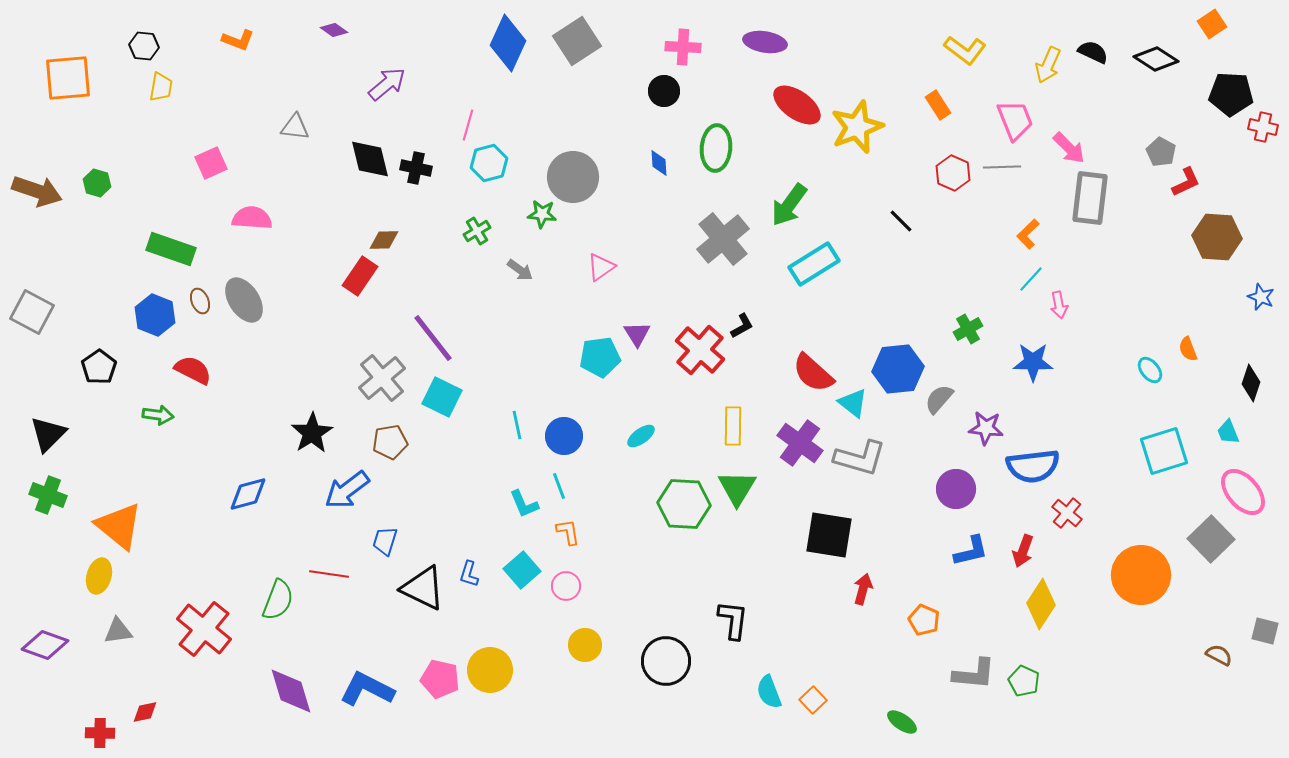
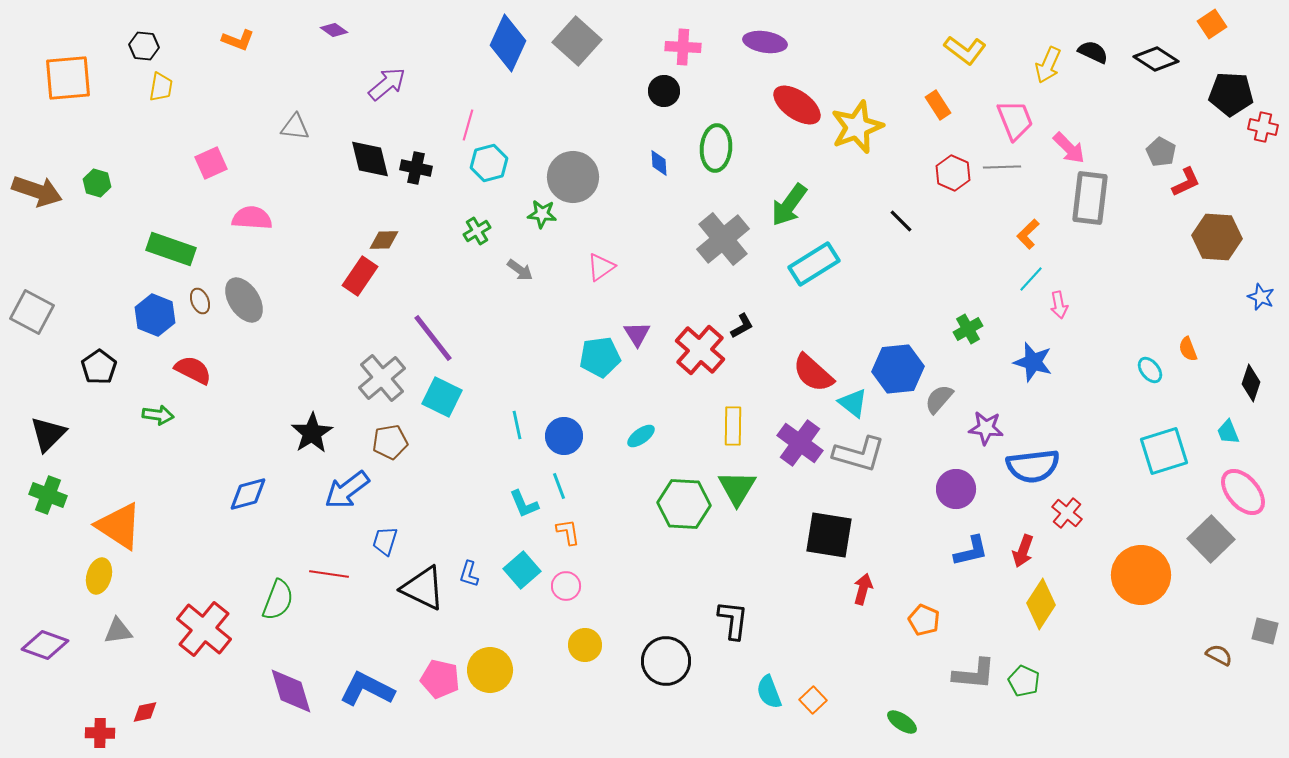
gray square at (577, 41): rotated 15 degrees counterclockwise
blue star at (1033, 362): rotated 15 degrees clockwise
gray L-shape at (860, 458): moved 1 px left, 4 px up
orange triangle at (119, 526): rotated 6 degrees counterclockwise
